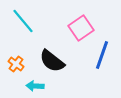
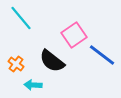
cyan line: moved 2 px left, 3 px up
pink square: moved 7 px left, 7 px down
blue line: rotated 72 degrees counterclockwise
cyan arrow: moved 2 px left, 1 px up
